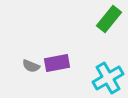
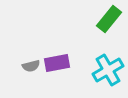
gray semicircle: rotated 36 degrees counterclockwise
cyan cross: moved 8 px up
